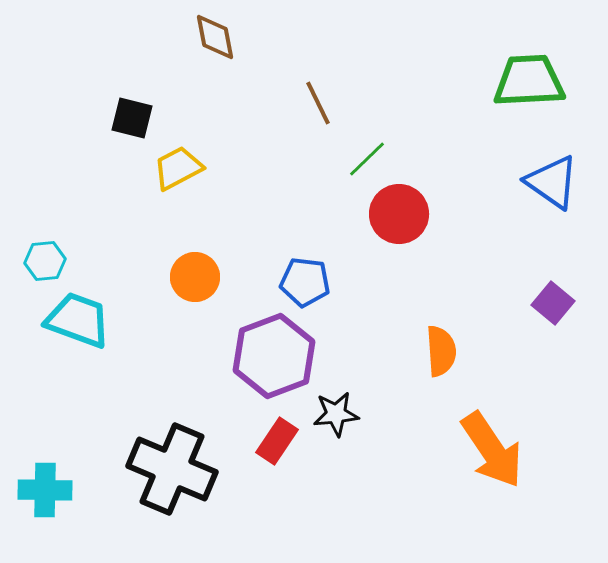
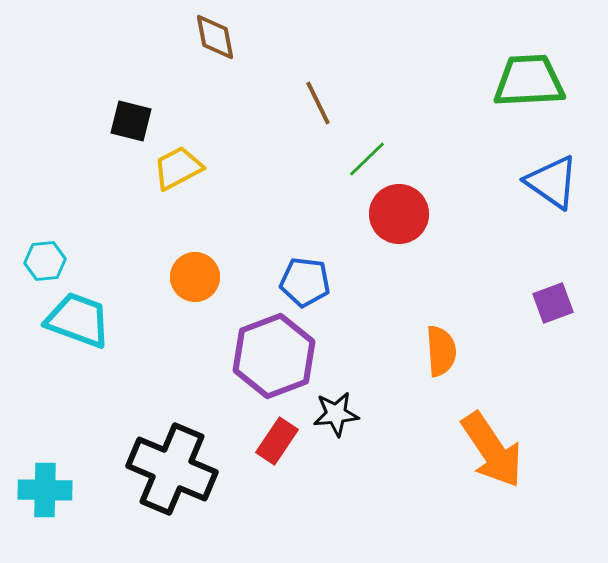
black square: moved 1 px left, 3 px down
purple square: rotated 30 degrees clockwise
